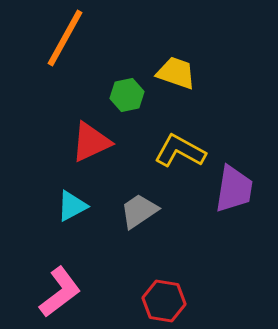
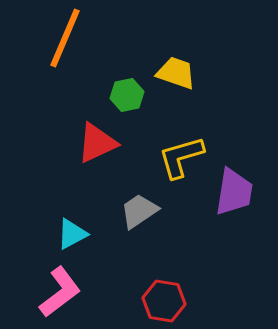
orange line: rotated 6 degrees counterclockwise
red triangle: moved 6 px right, 1 px down
yellow L-shape: moved 1 px right, 6 px down; rotated 45 degrees counterclockwise
purple trapezoid: moved 3 px down
cyan triangle: moved 28 px down
